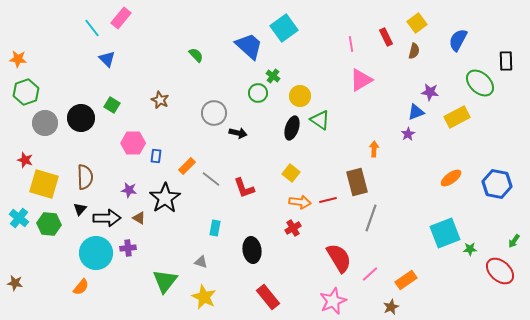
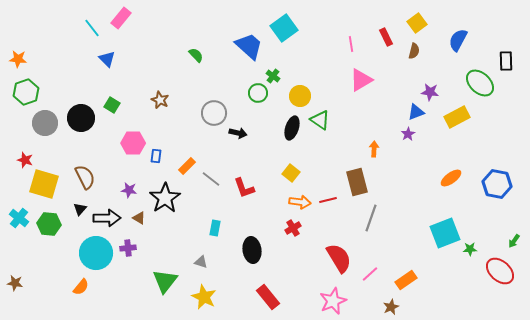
brown semicircle at (85, 177): rotated 25 degrees counterclockwise
